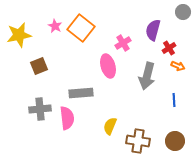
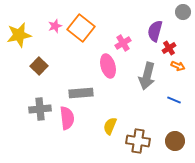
pink star: rotated 24 degrees clockwise
purple semicircle: moved 2 px right, 1 px down
brown square: rotated 24 degrees counterclockwise
blue line: rotated 64 degrees counterclockwise
